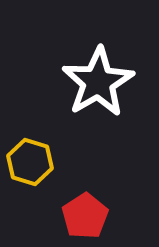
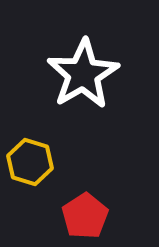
white star: moved 15 px left, 8 px up
